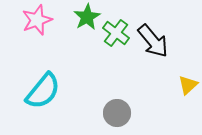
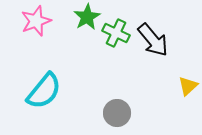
pink star: moved 1 px left, 1 px down
green cross: rotated 12 degrees counterclockwise
black arrow: moved 1 px up
yellow triangle: moved 1 px down
cyan semicircle: moved 1 px right
